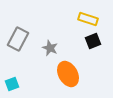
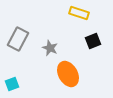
yellow rectangle: moved 9 px left, 6 px up
